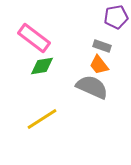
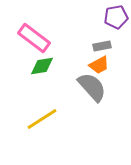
gray rectangle: rotated 30 degrees counterclockwise
orange trapezoid: rotated 80 degrees counterclockwise
gray semicircle: rotated 24 degrees clockwise
